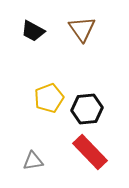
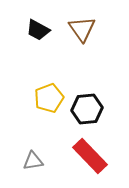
black trapezoid: moved 5 px right, 1 px up
red rectangle: moved 4 px down
